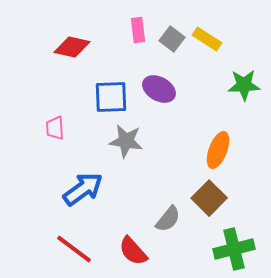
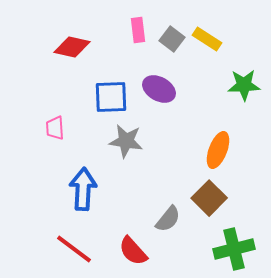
blue arrow: rotated 51 degrees counterclockwise
